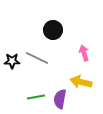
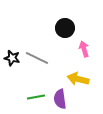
black circle: moved 12 px right, 2 px up
pink arrow: moved 4 px up
black star: moved 3 px up; rotated 14 degrees clockwise
yellow arrow: moved 3 px left, 3 px up
purple semicircle: rotated 18 degrees counterclockwise
